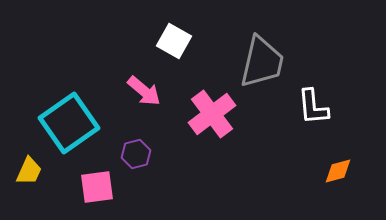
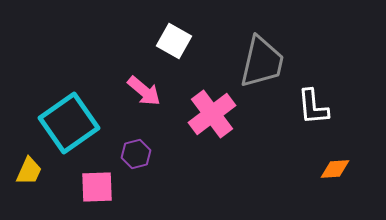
orange diamond: moved 3 px left, 2 px up; rotated 12 degrees clockwise
pink square: rotated 6 degrees clockwise
